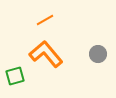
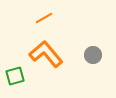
orange line: moved 1 px left, 2 px up
gray circle: moved 5 px left, 1 px down
